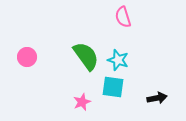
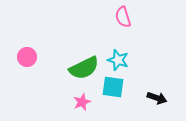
green semicircle: moved 2 px left, 12 px down; rotated 100 degrees clockwise
black arrow: rotated 30 degrees clockwise
